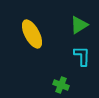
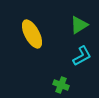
cyan L-shape: rotated 60 degrees clockwise
